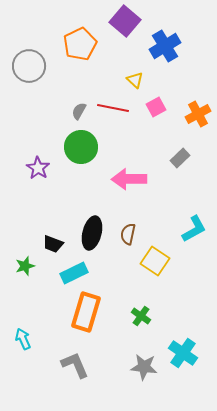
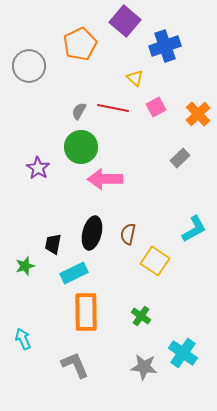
blue cross: rotated 12 degrees clockwise
yellow triangle: moved 2 px up
orange cross: rotated 15 degrees counterclockwise
pink arrow: moved 24 px left
black trapezoid: rotated 80 degrees clockwise
orange rectangle: rotated 18 degrees counterclockwise
